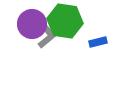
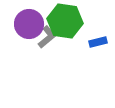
purple circle: moved 3 px left
